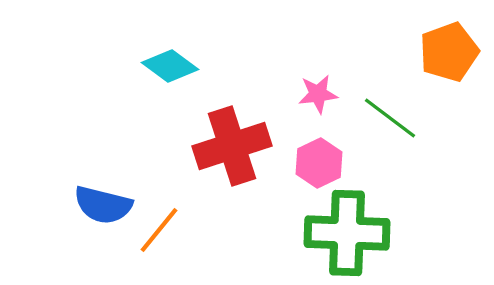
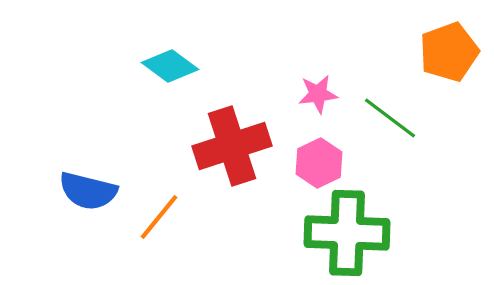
blue semicircle: moved 15 px left, 14 px up
orange line: moved 13 px up
